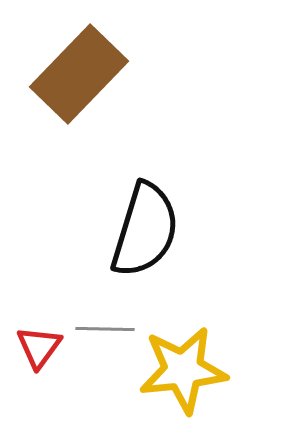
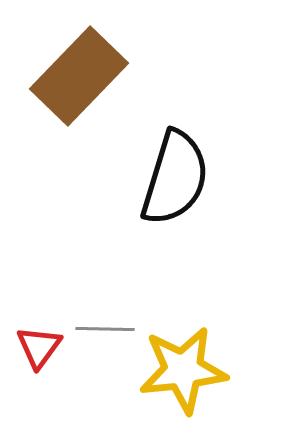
brown rectangle: moved 2 px down
black semicircle: moved 30 px right, 52 px up
